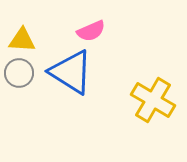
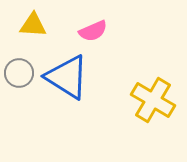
pink semicircle: moved 2 px right
yellow triangle: moved 11 px right, 15 px up
blue triangle: moved 4 px left, 5 px down
